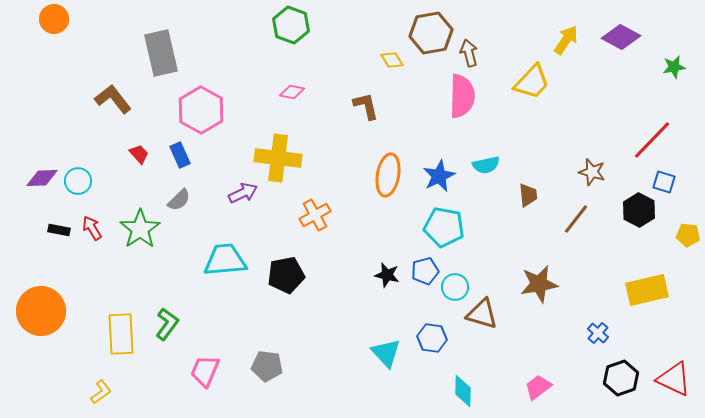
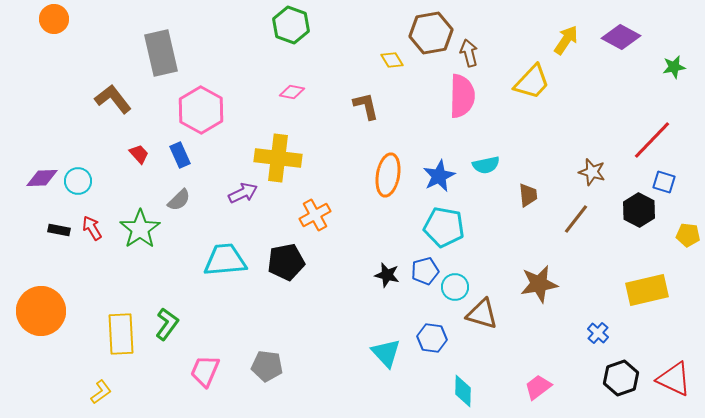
black pentagon at (286, 275): moved 13 px up
